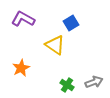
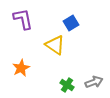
purple L-shape: rotated 50 degrees clockwise
